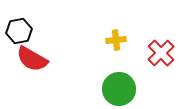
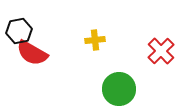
yellow cross: moved 21 px left
red cross: moved 2 px up
red semicircle: moved 6 px up
